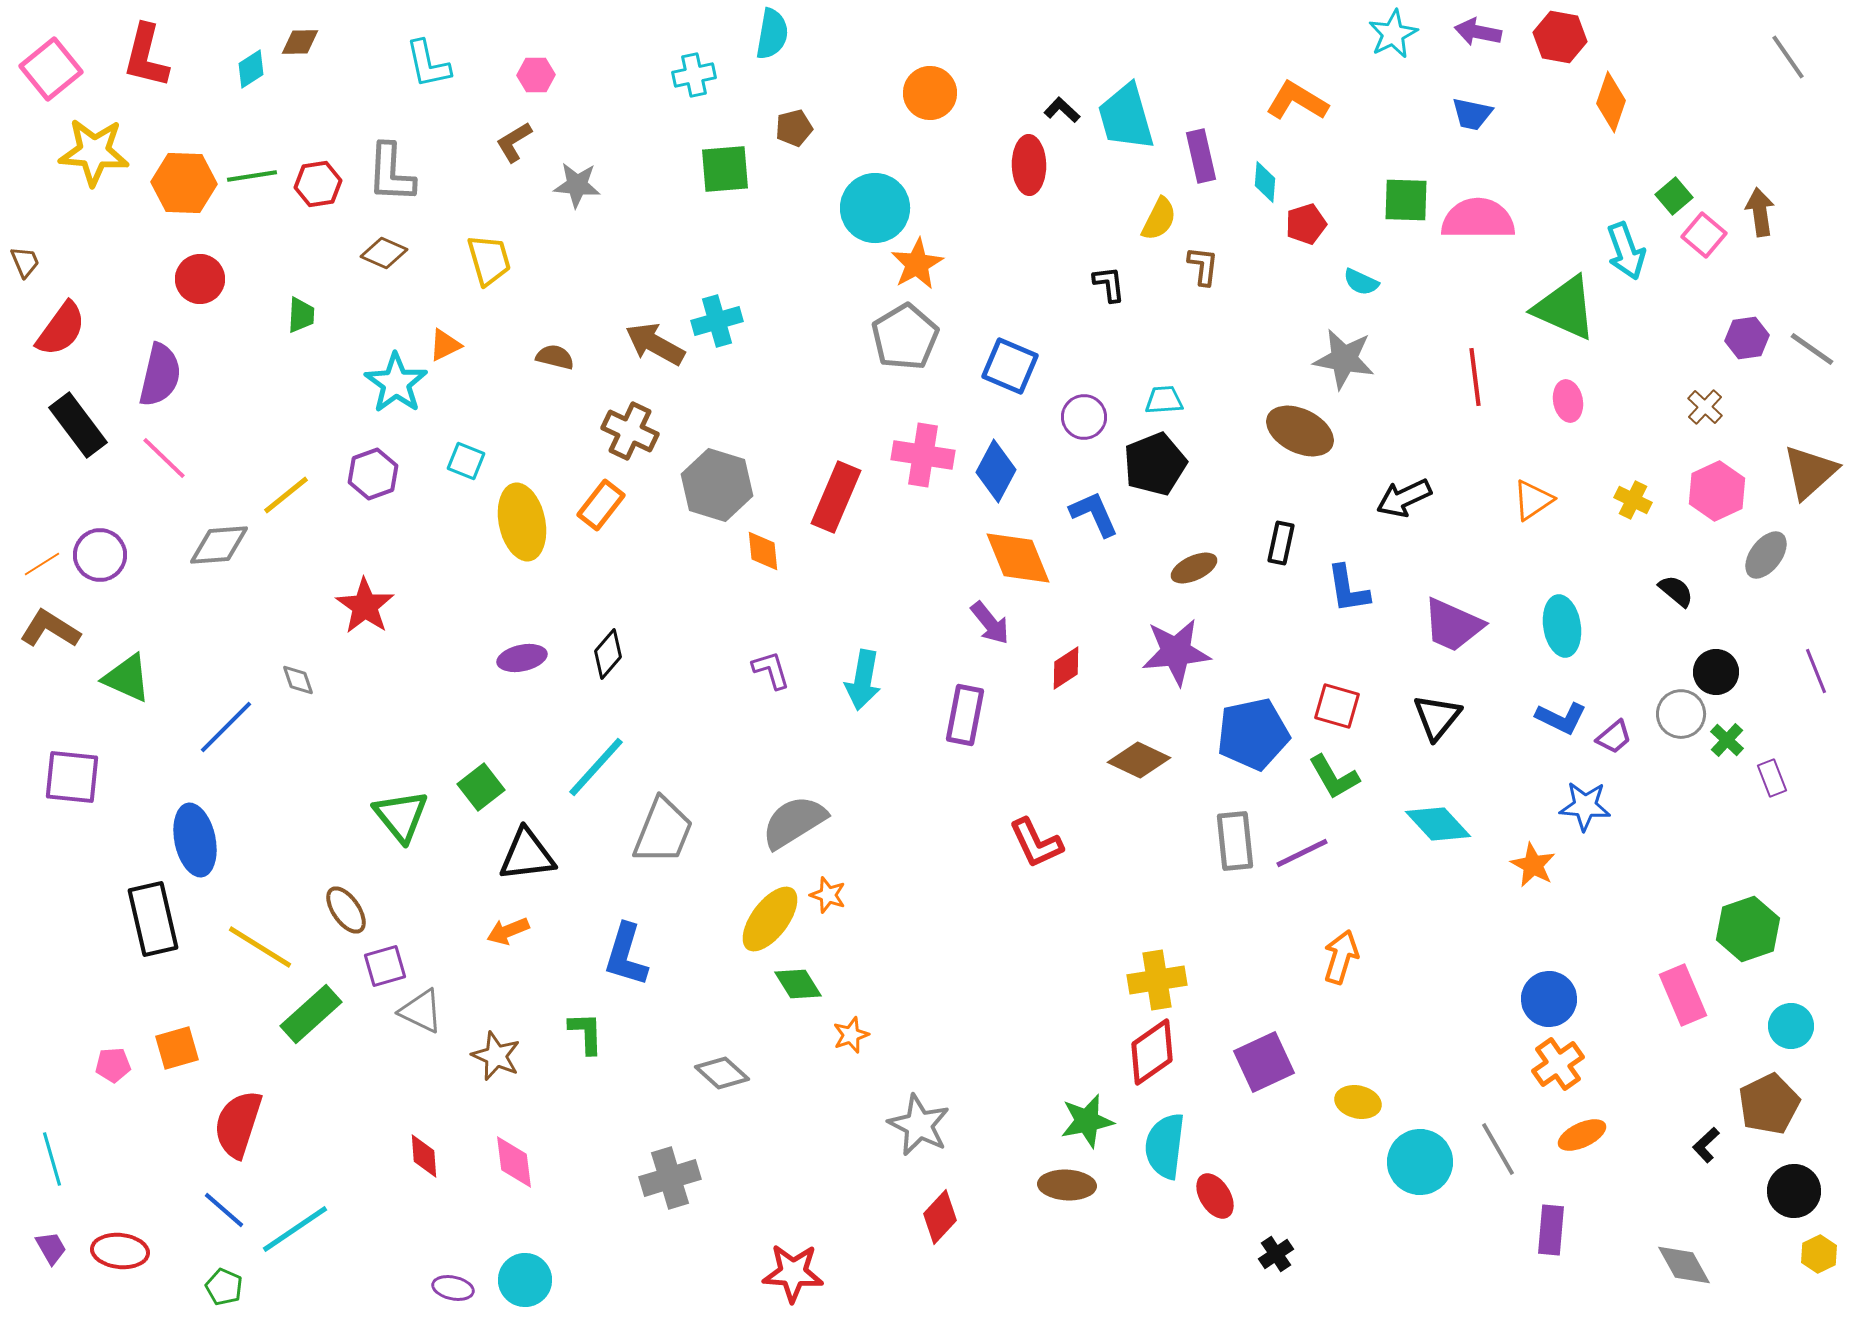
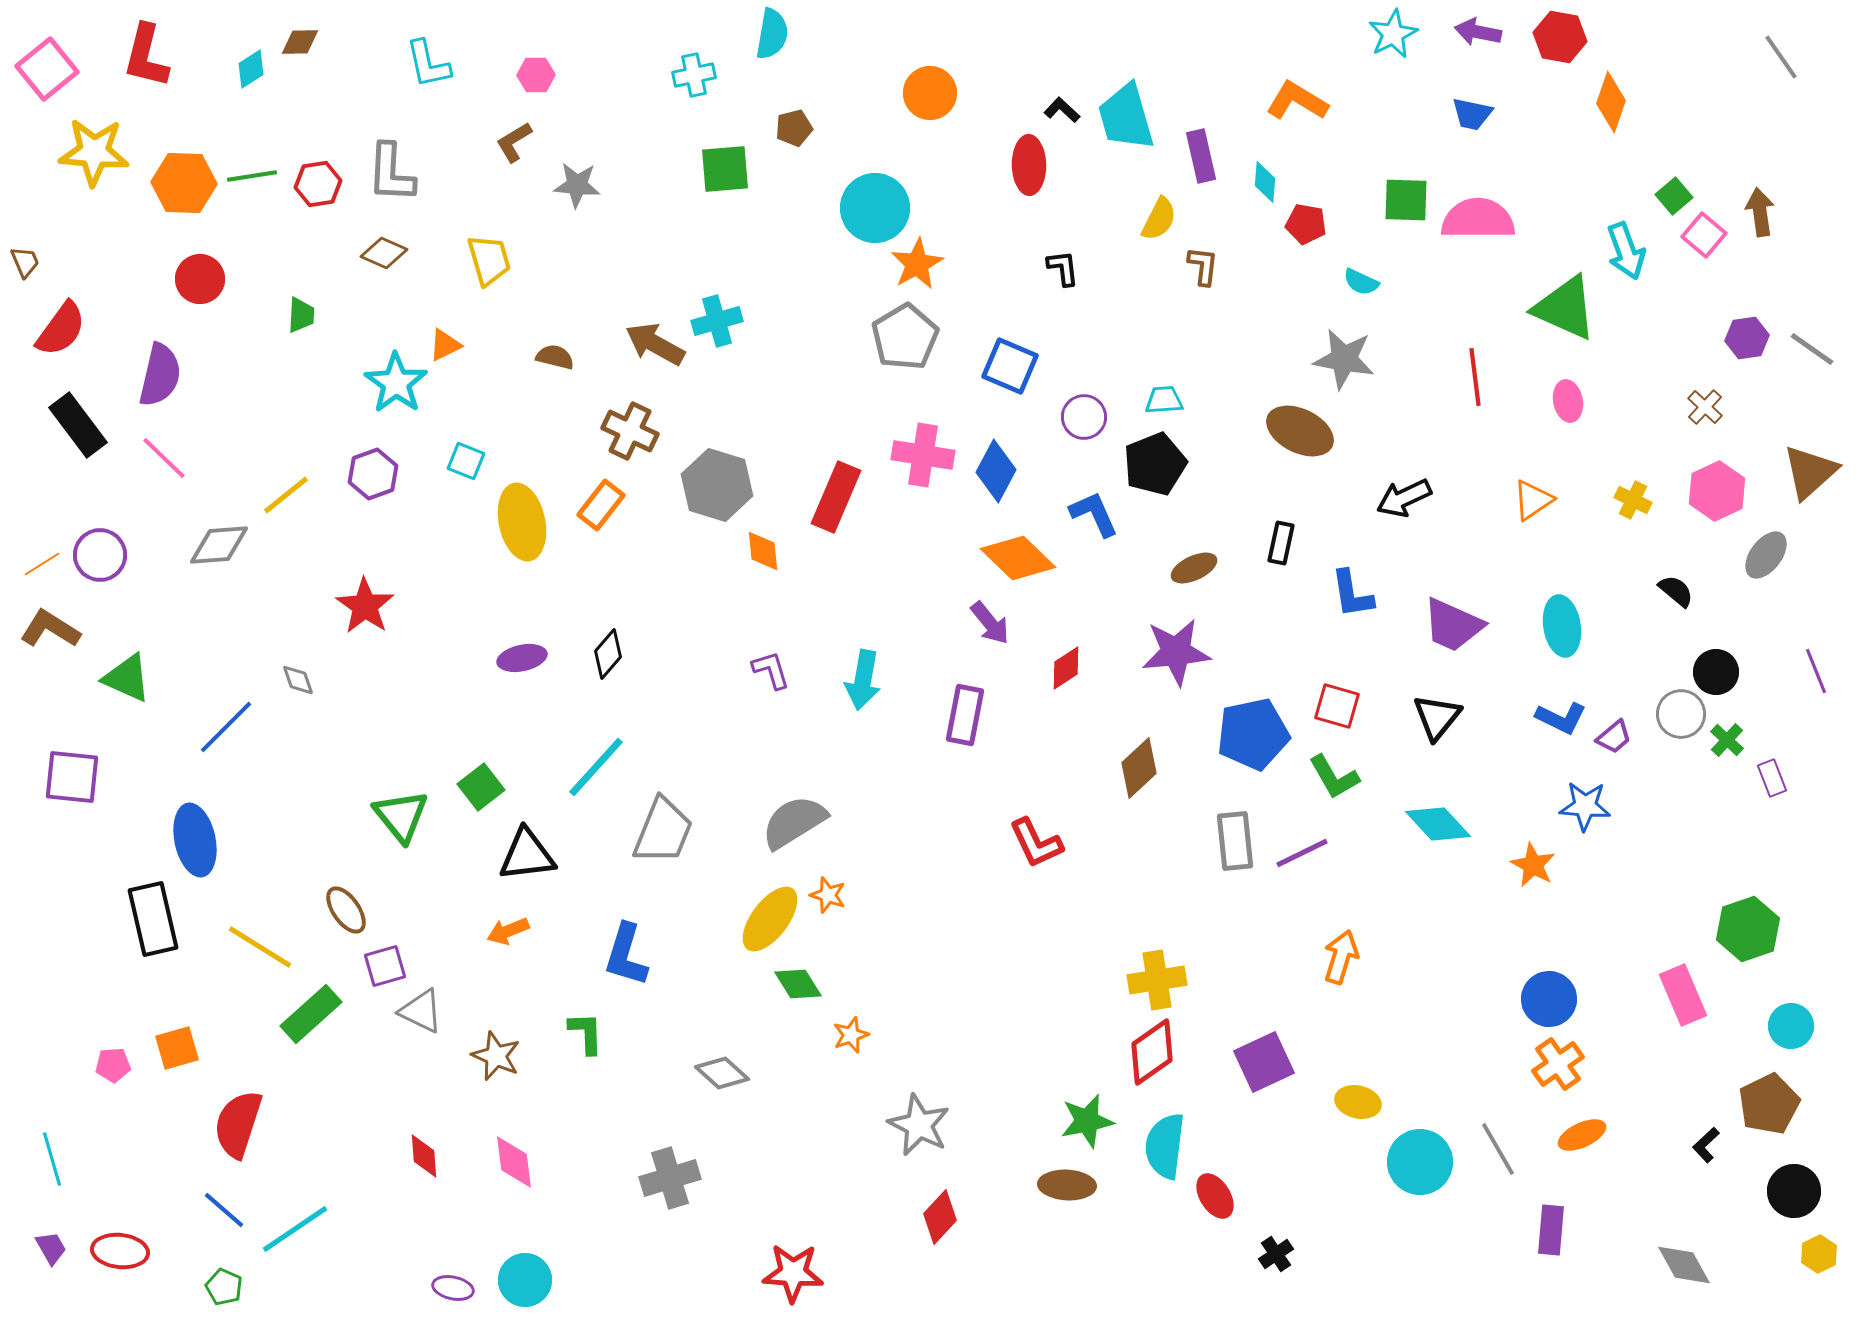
gray line at (1788, 57): moved 7 px left
pink square at (51, 69): moved 4 px left
red pentagon at (1306, 224): rotated 27 degrees clockwise
black L-shape at (1109, 284): moved 46 px left, 16 px up
orange diamond at (1018, 558): rotated 24 degrees counterclockwise
blue L-shape at (1348, 589): moved 4 px right, 5 px down
brown diamond at (1139, 760): moved 8 px down; rotated 68 degrees counterclockwise
